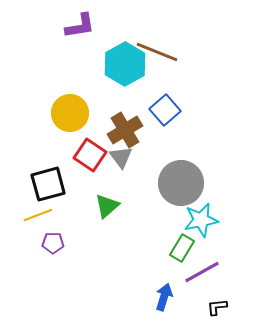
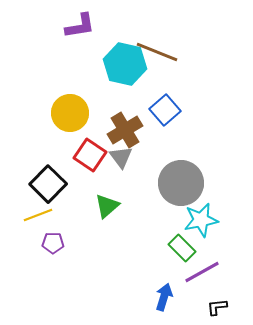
cyan hexagon: rotated 18 degrees counterclockwise
black square: rotated 30 degrees counterclockwise
green rectangle: rotated 76 degrees counterclockwise
